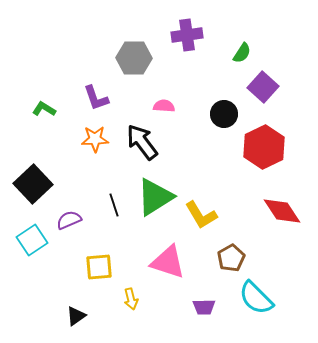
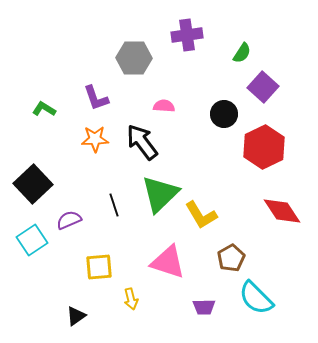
green triangle: moved 5 px right, 3 px up; rotated 12 degrees counterclockwise
